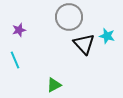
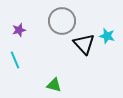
gray circle: moved 7 px left, 4 px down
green triangle: rotated 42 degrees clockwise
